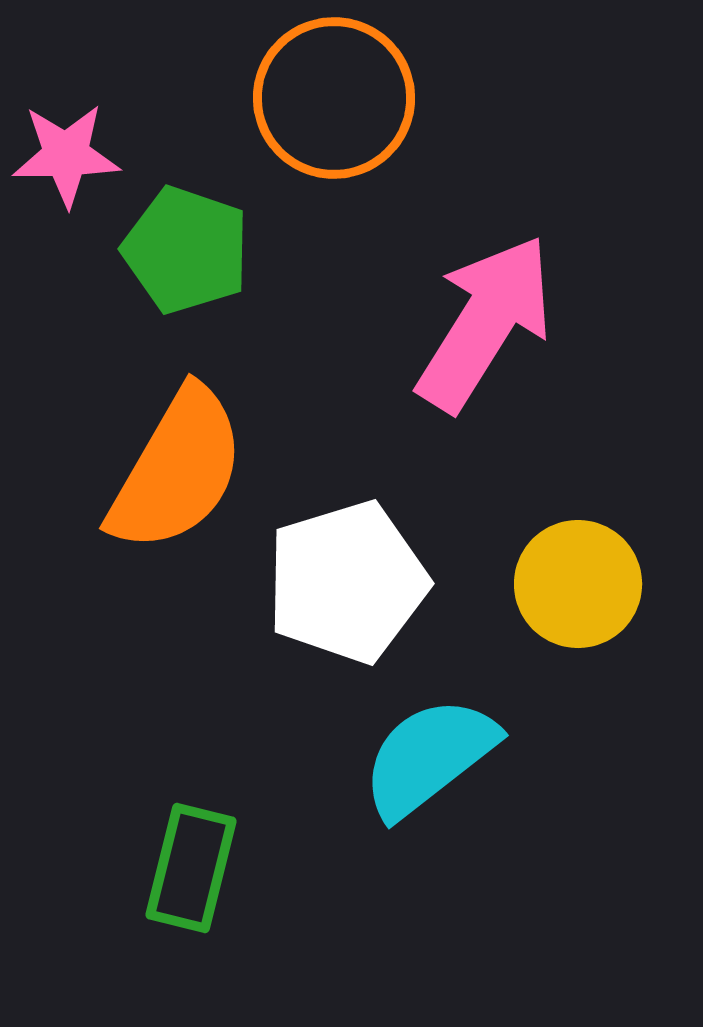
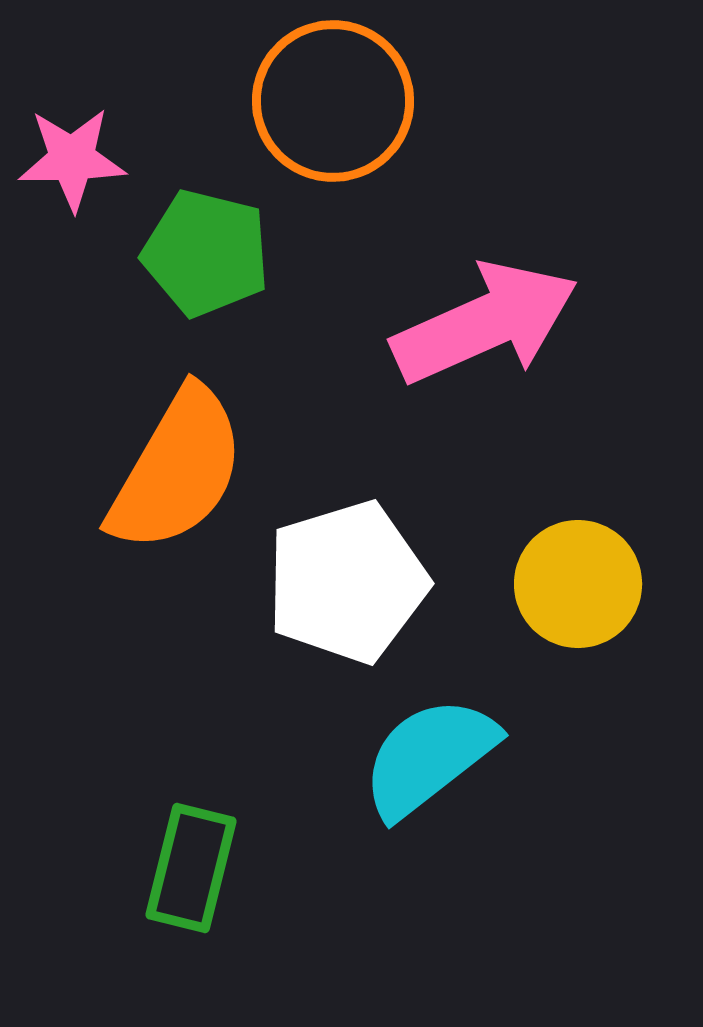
orange circle: moved 1 px left, 3 px down
pink star: moved 6 px right, 4 px down
green pentagon: moved 20 px right, 3 px down; rotated 5 degrees counterclockwise
pink arrow: rotated 34 degrees clockwise
